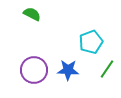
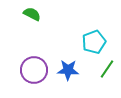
cyan pentagon: moved 3 px right
